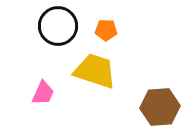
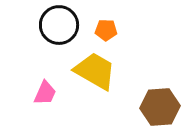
black circle: moved 1 px right, 1 px up
yellow trapezoid: rotated 12 degrees clockwise
pink trapezoid: moved 2 px right
